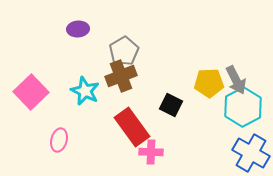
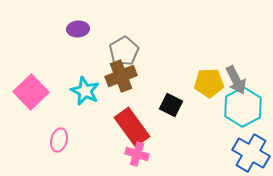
pink cross: moved 14 px left, 2 px down; rotated 15 degrees clockwise
